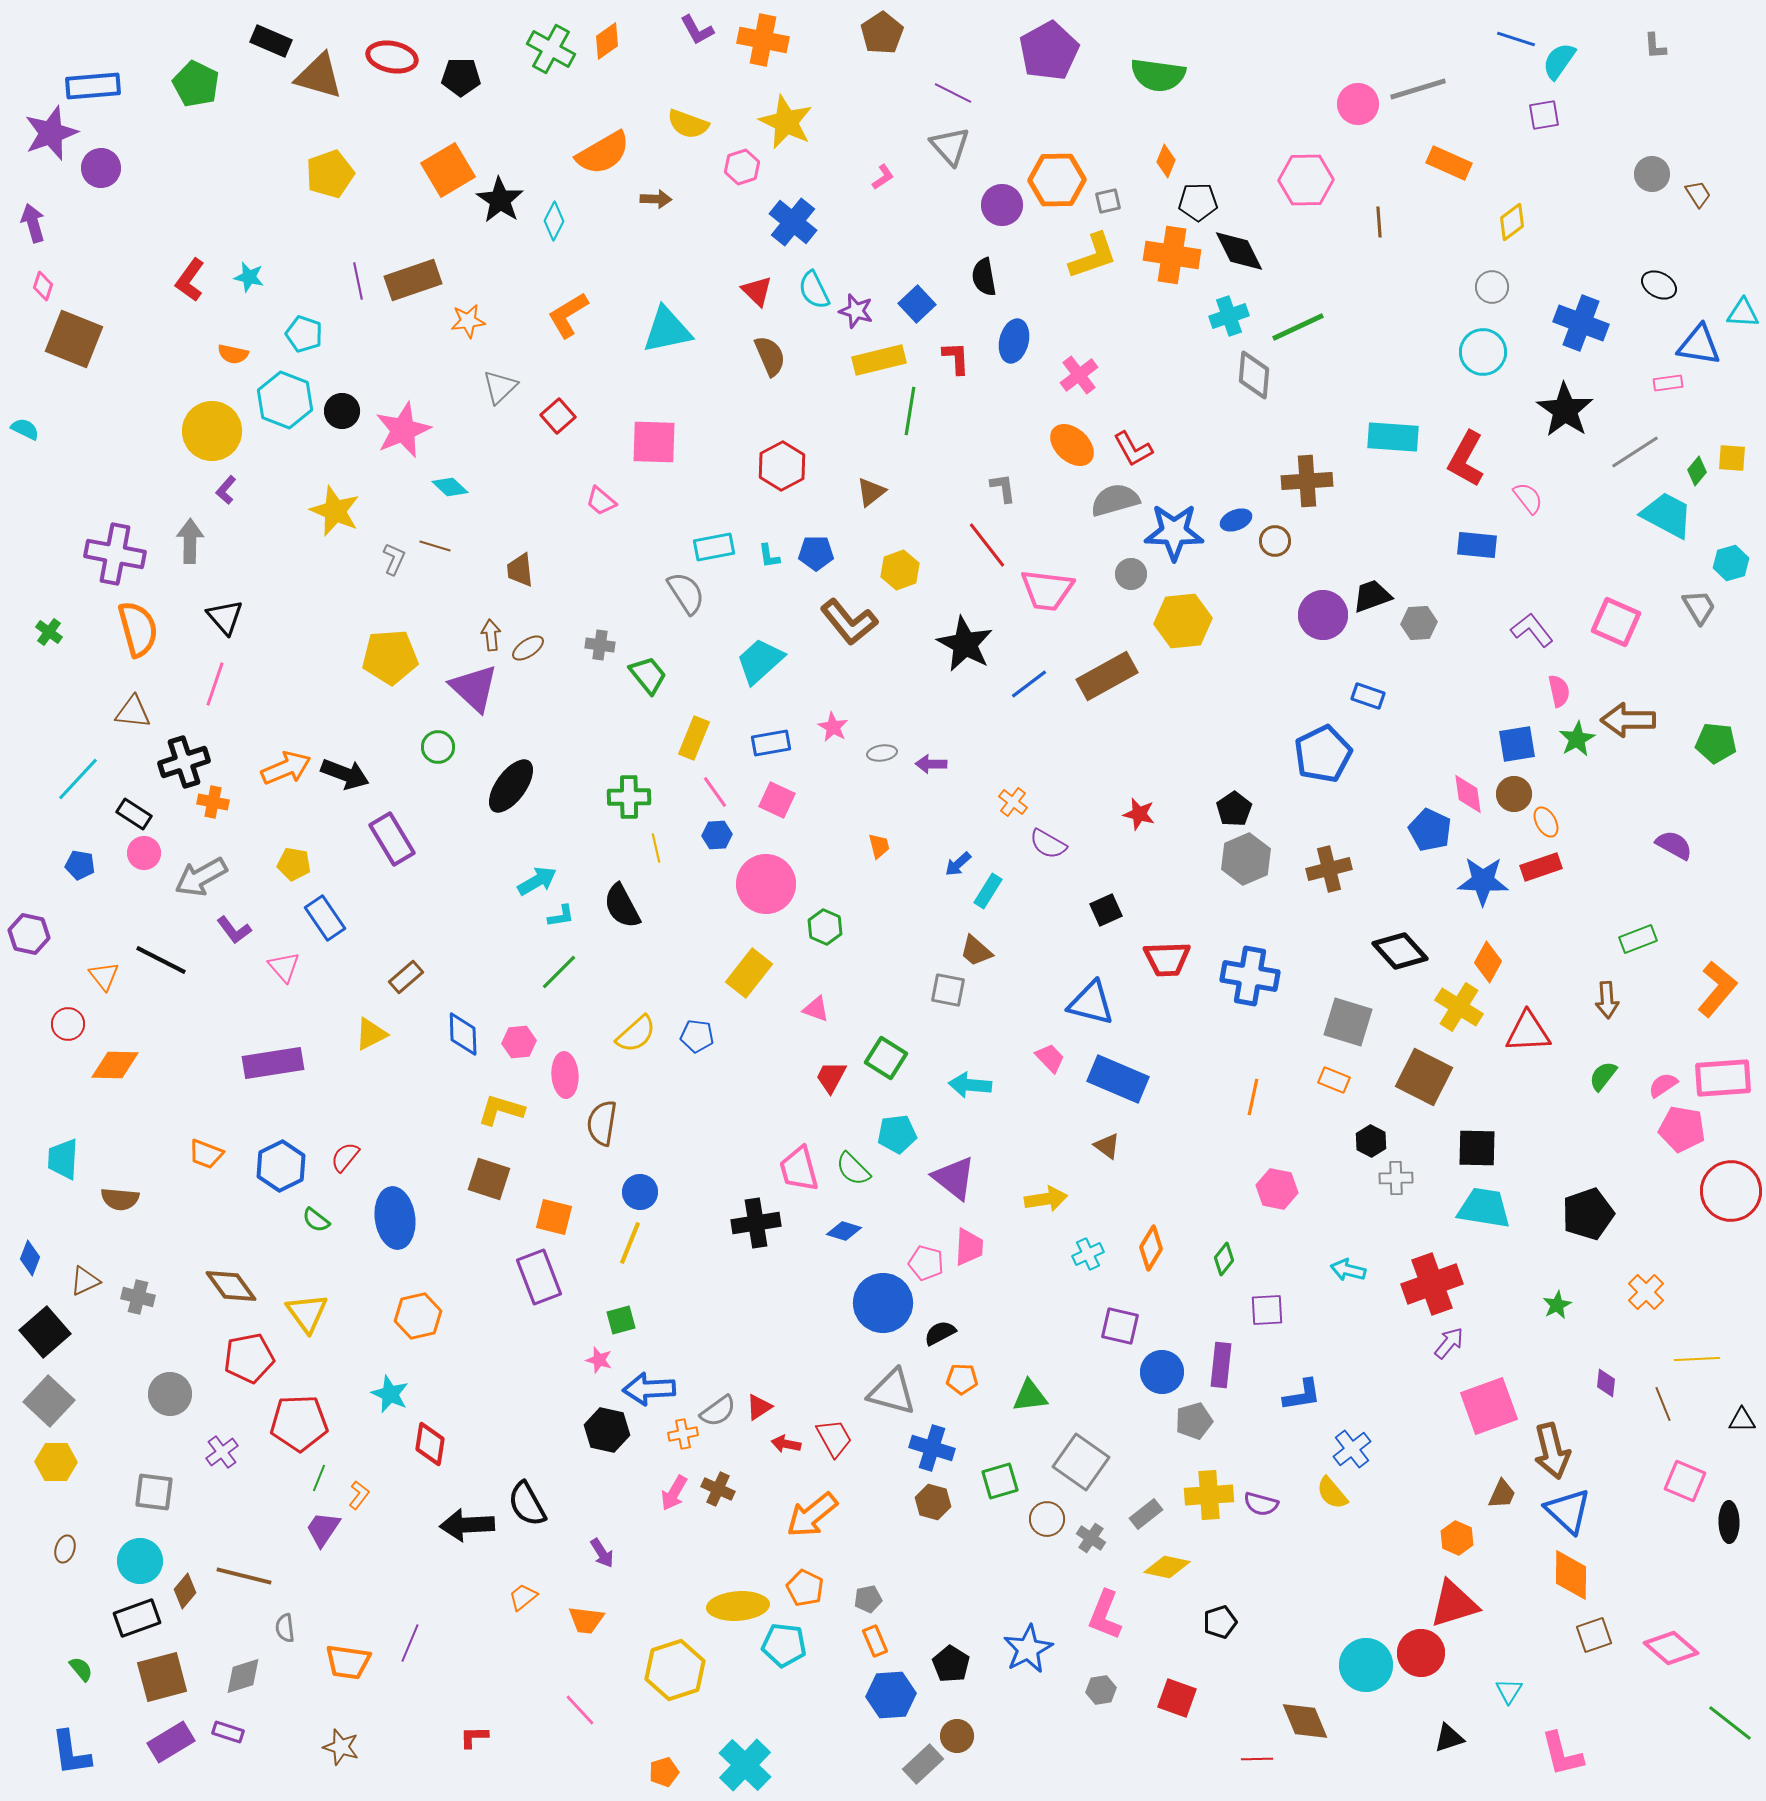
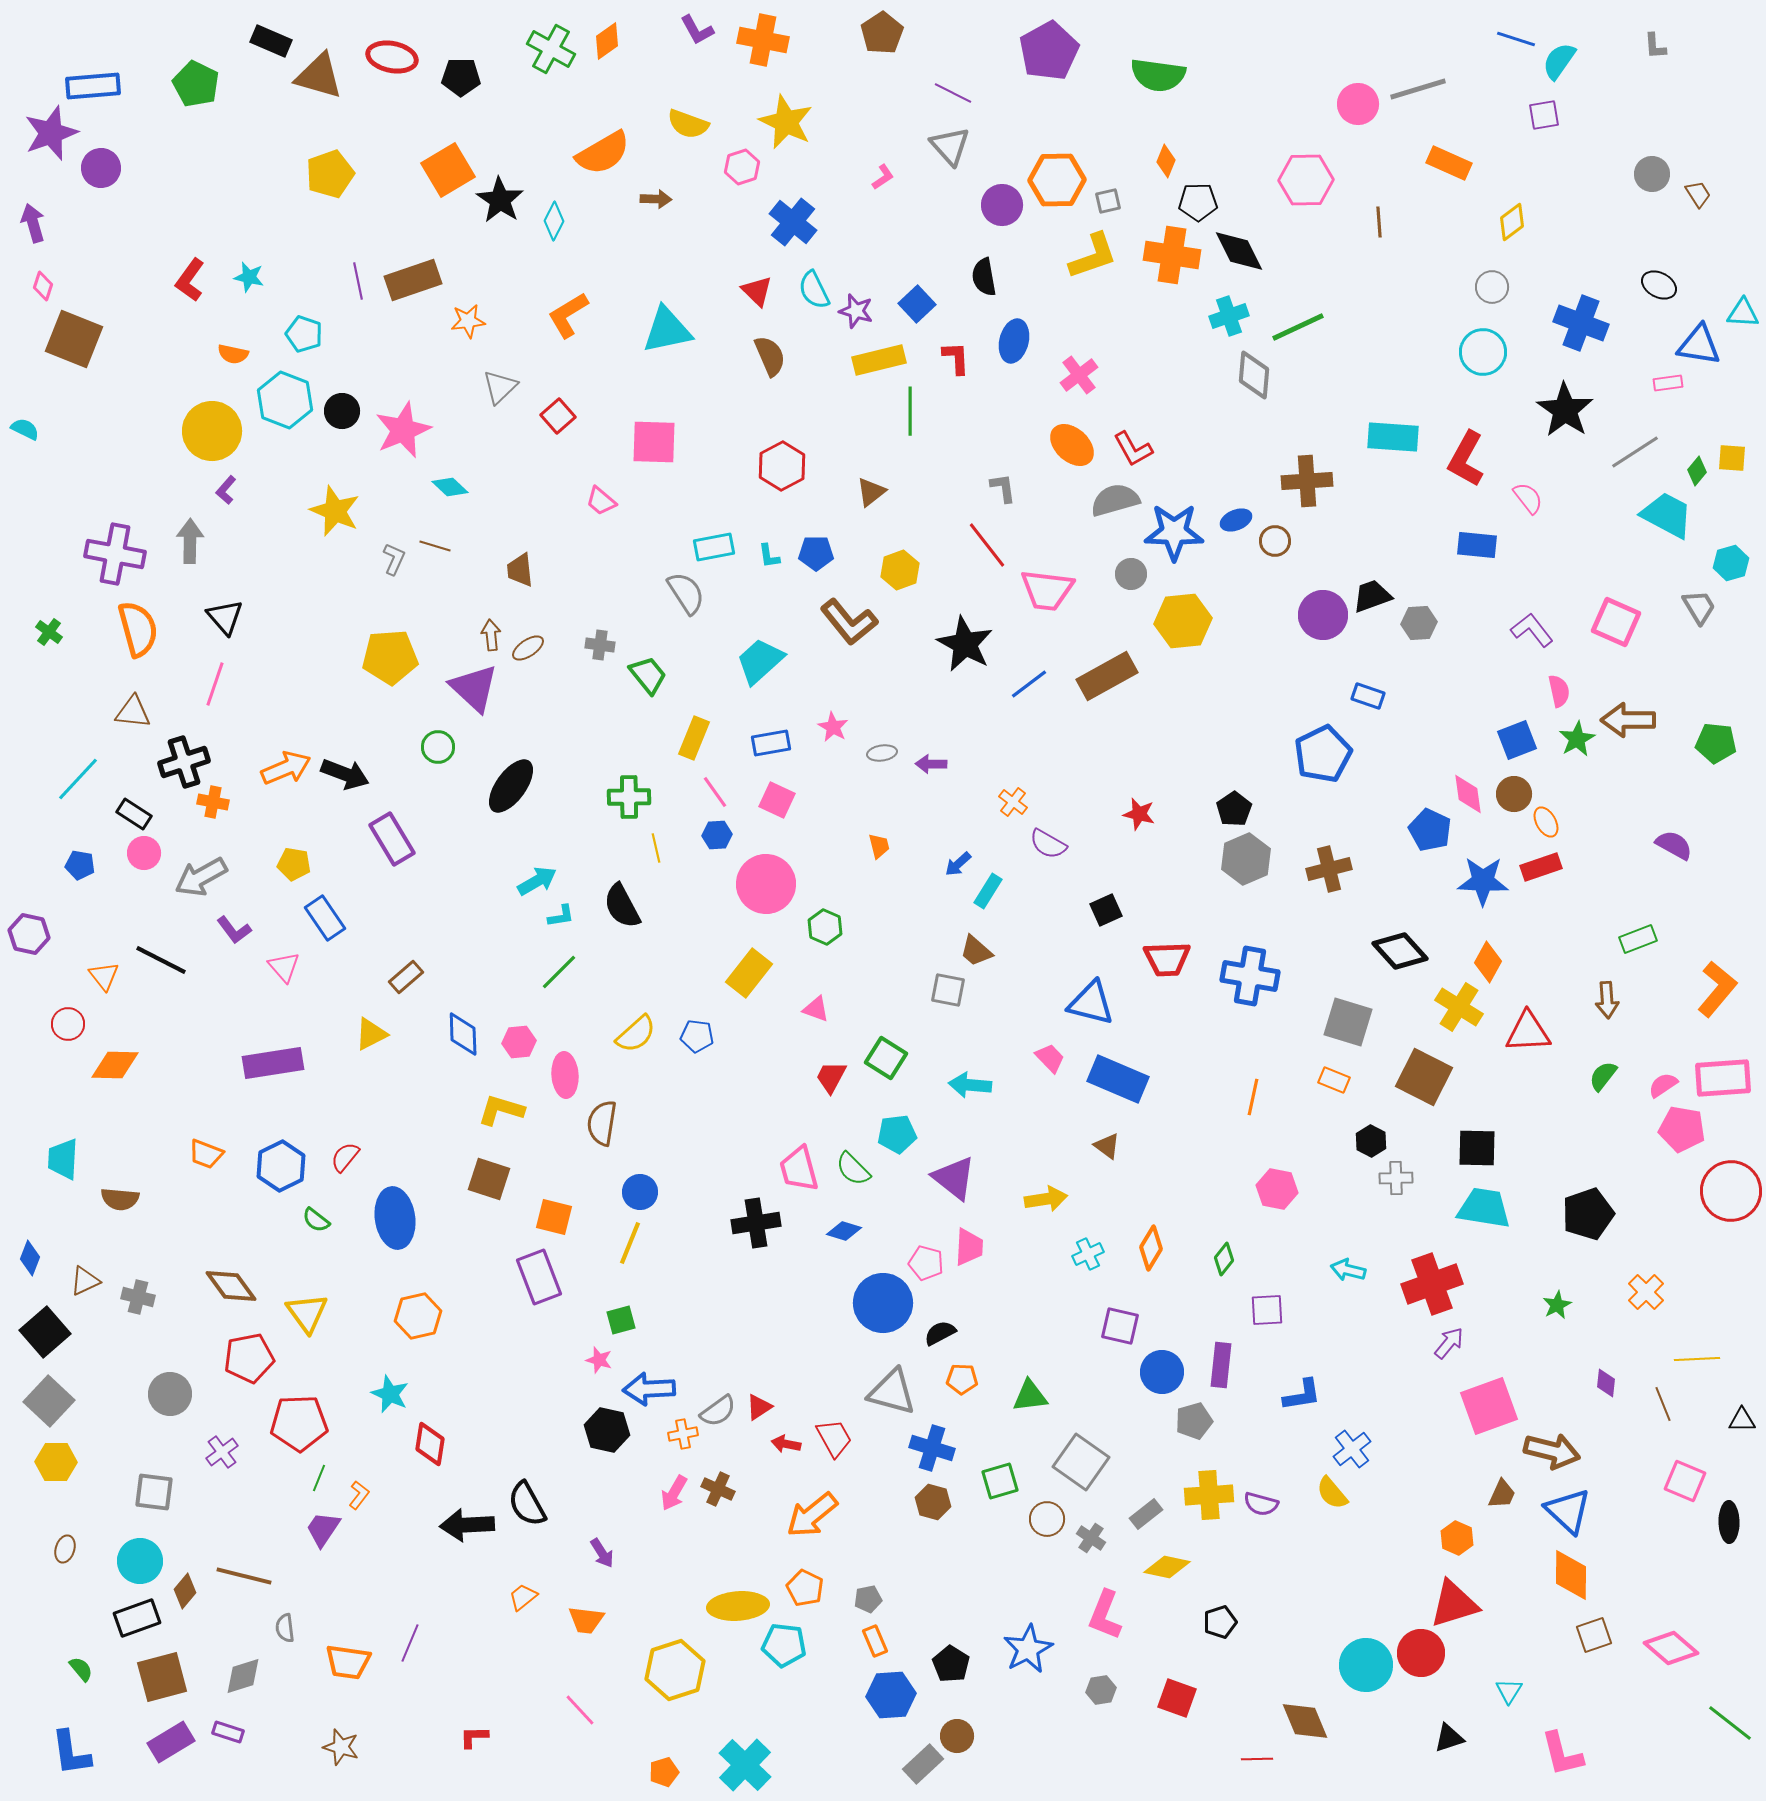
green line at (910, 411): rotated 9 degrees counterclockwise
blue square at (1517, 744): moved 4 px up; rotated 12 degrees counterclockwise
brown arrow at (1552, 1451): rotated 62 degrees counterclockwise
